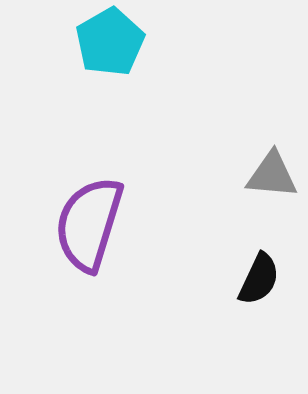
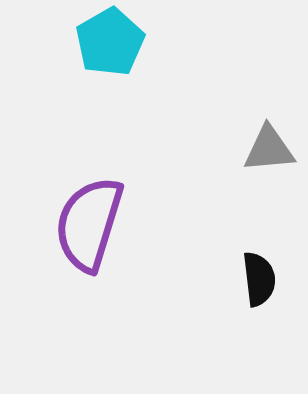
gray triangle: moved 3 px left, 26 px up; rotated 10 degrees counterclockwise
black semicircle: rotated 32 degrees counterclockwise
